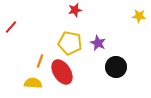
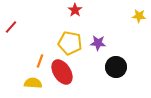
red star: rotated 24 degrees counterclockwise
purple star: rotated 21 degrees counterclockwise
